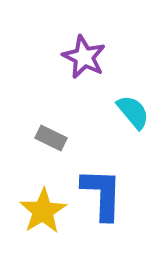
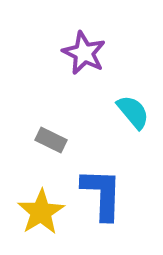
purple star: moved 4 px up
gray rectangle: moved 2 px down
yellow star: moved 2 px left, 1 px down
